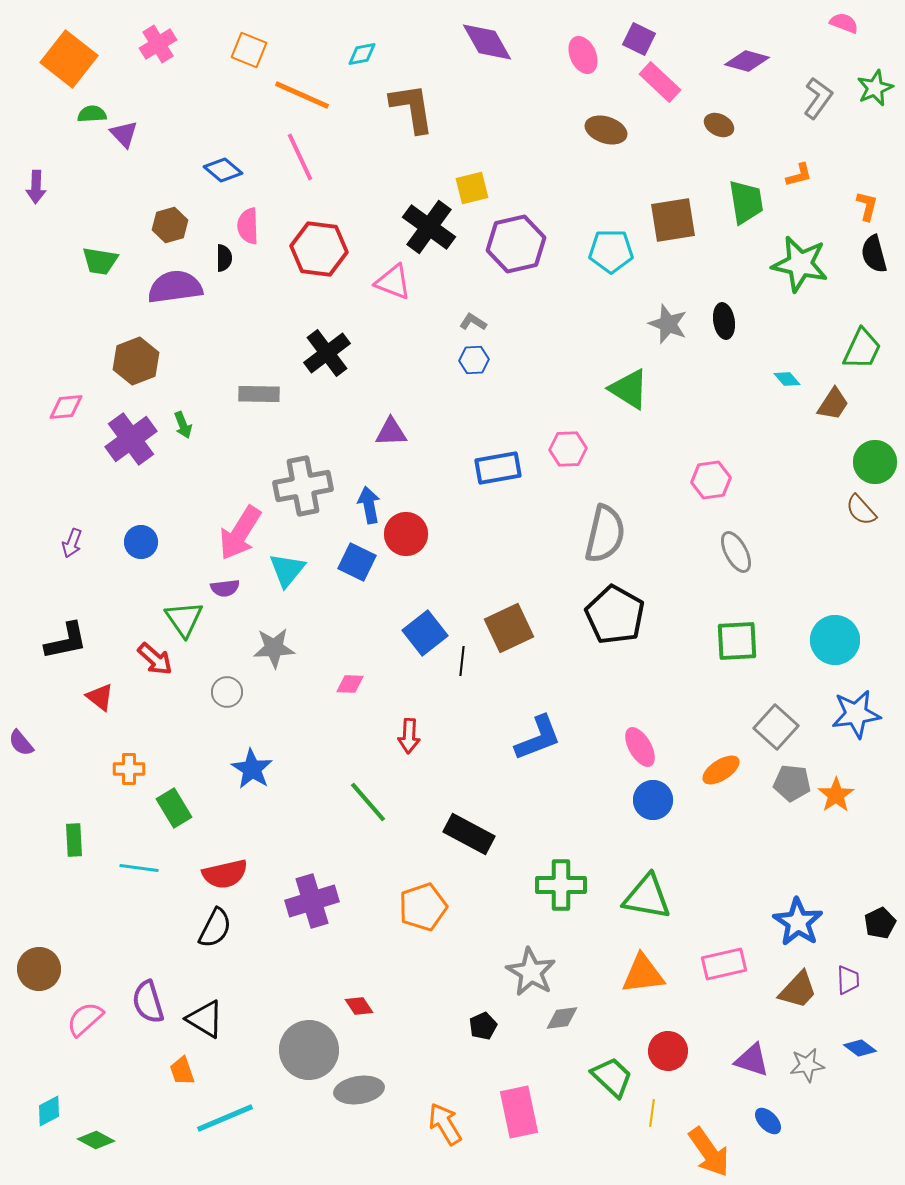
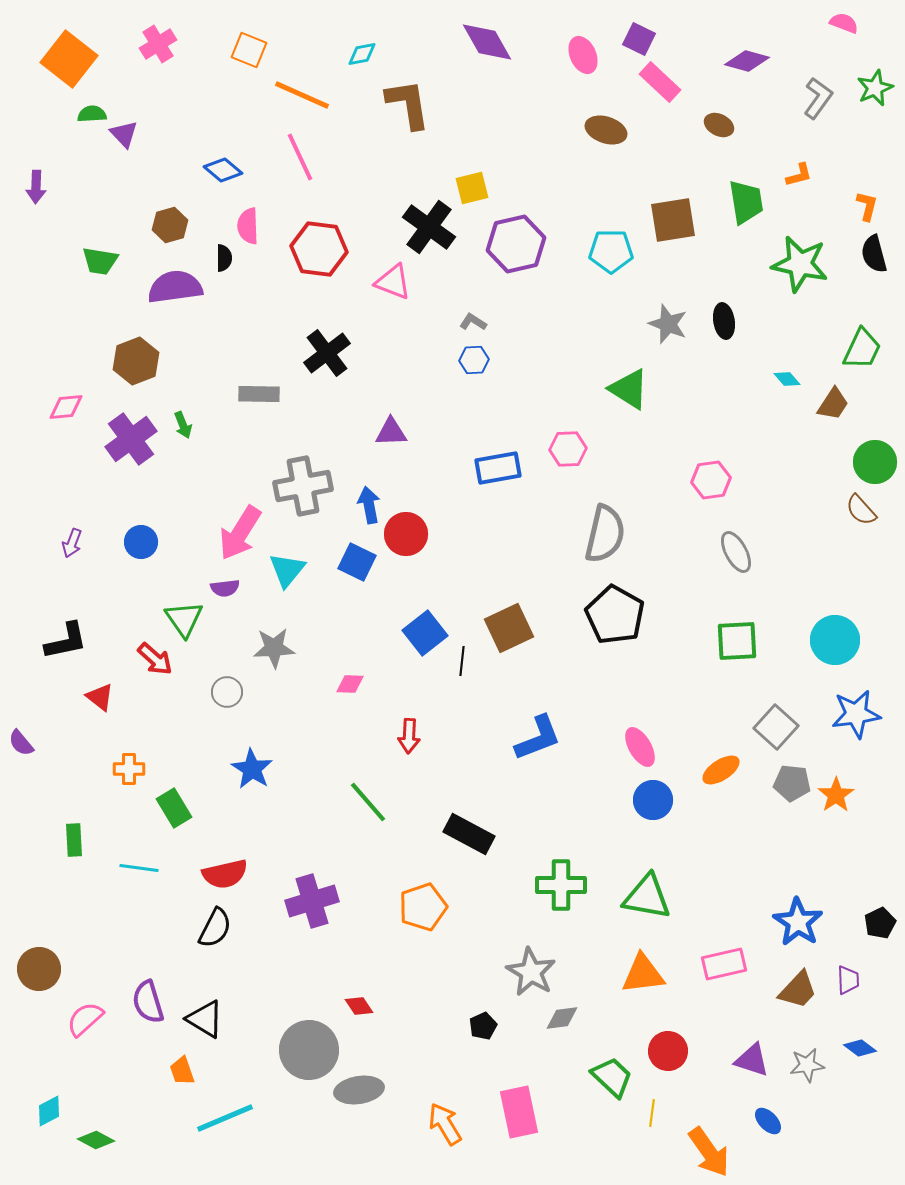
brown L-shape at (412, 108): moved 4 px left, 4 px up
